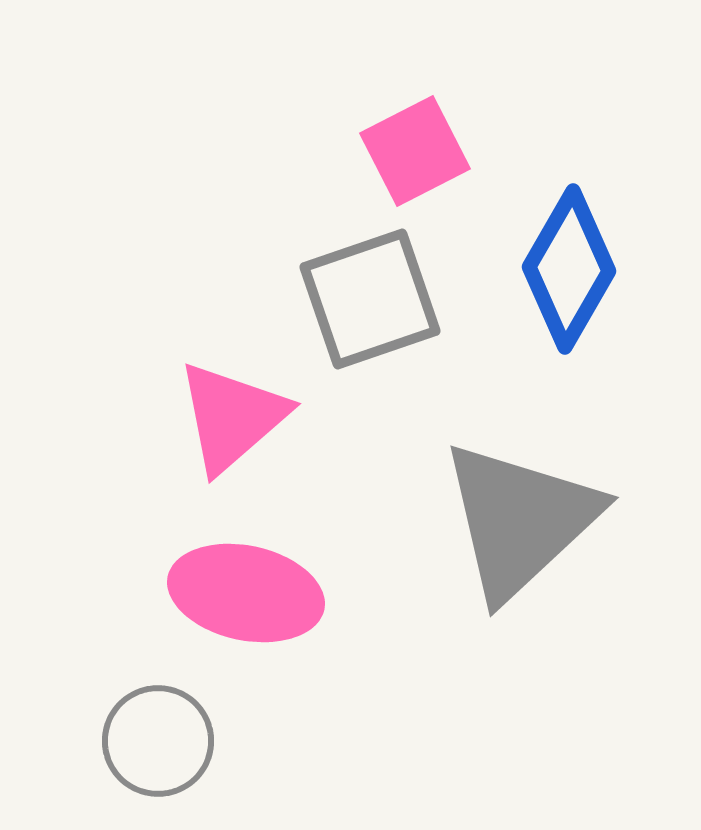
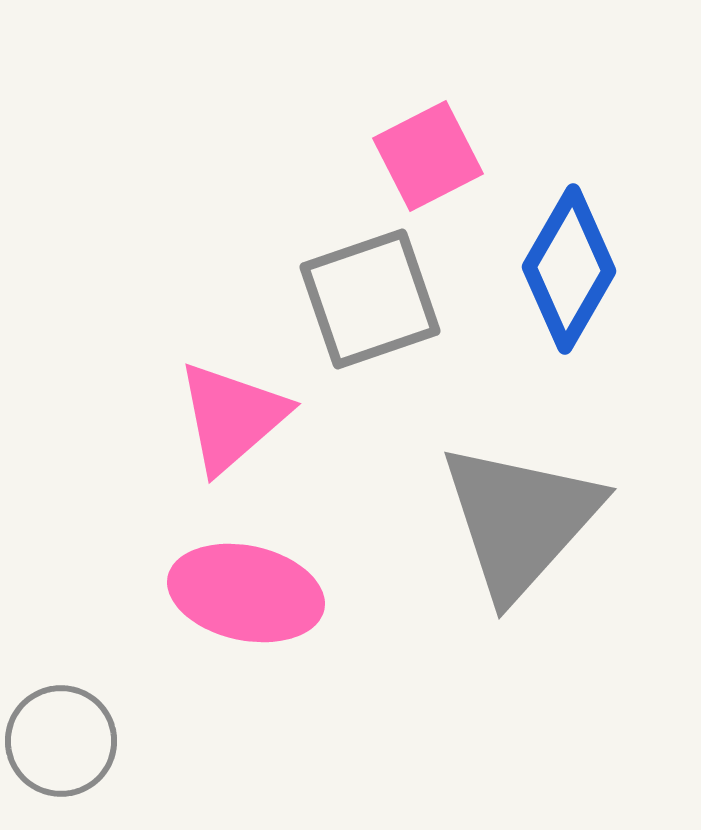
pink square: moved 13 px right, 5 px down
gray triangle: rotated 5 degrees counterclockwise
gray circle: moved 97 px left
